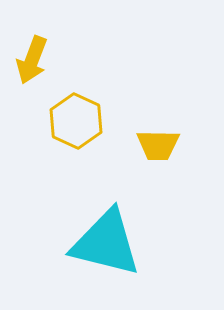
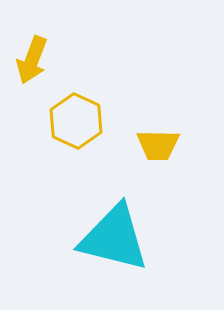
cyan triangle: moved 8 px right, 5 px up
